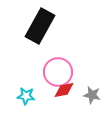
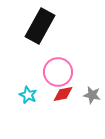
red diamond: moved 1 px left, 4 px down
cyan star: moved 2 px right, 1 px up; rotated 18 degrees clockwise
